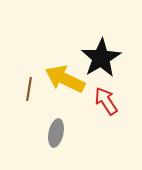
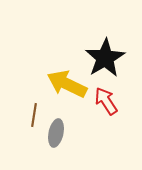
black star: moved 4 px right
yellow arrow: moved 2 px right, 5 px down
brown line: moved 5 px right, 26 px down
